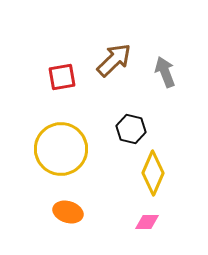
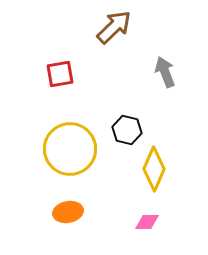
brown arrow: moved 33 px up
red square: moved 2 px left, 3 px up
black hexagon: moved 4 px left, 1 px down
yellow circle: moved 9 px right
yellow diamond: moved 1 px right, 4 px up
orange ellipse: rotated 28 degrees counterclockwise
